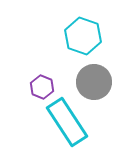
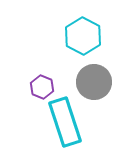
cyan hexagon: rotated 9 degrees clockwise
cyan rectangle: moved 2 px left; rotated 15 degrees clockwise
